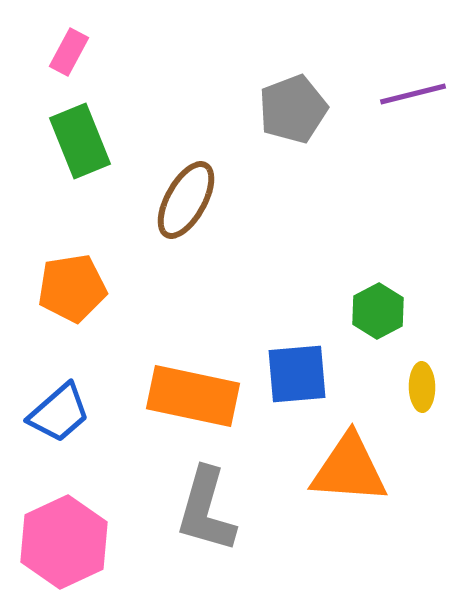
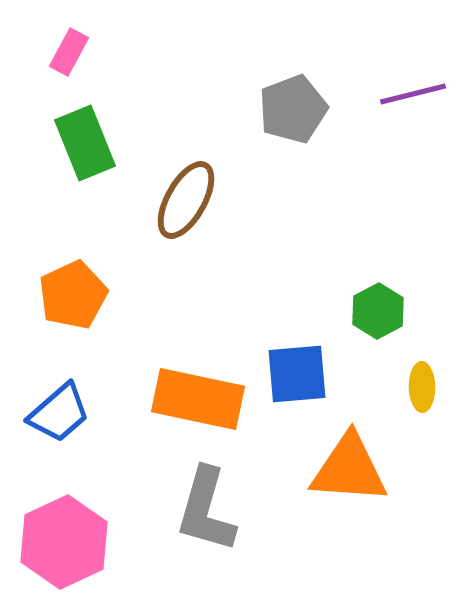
green rectangle: moved 5 px right, 2 px down
orange pentagon: moved 1 px right, 7 px down; rotated 16 degrees counterclockwise
orange rectangle: moved 5 px right, 3 px down
